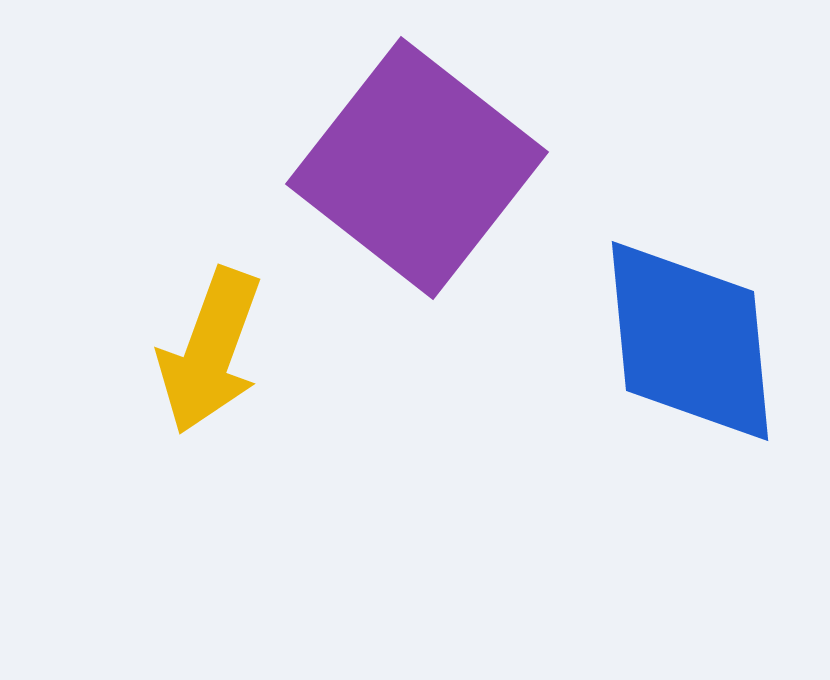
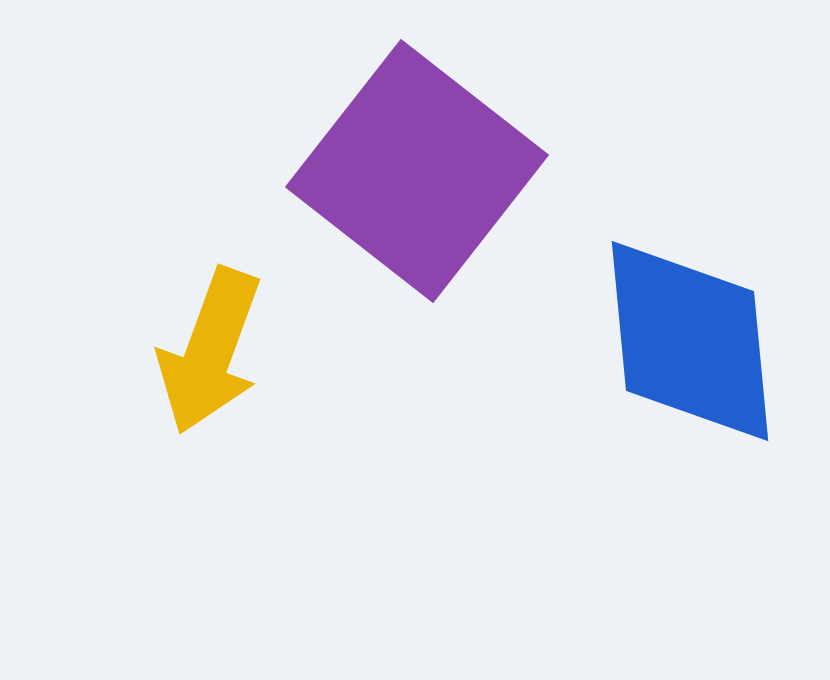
purple square: moved 3 px down
